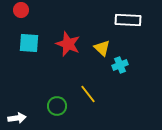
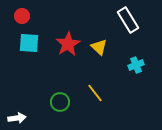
red circle: moved 1 px right, 6 px down
white rectangle: rotated 55 degrees clockwise
red star: rotated 20 degrees clockwise
yellow triangle: moved 3 px left, 1 px up
cyan cross: moved 16 px right
yellow line: moved 7 px right, 1 px up
green circle: moved 3 px right, 4 px up
